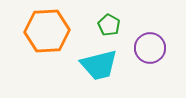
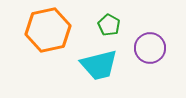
orange hexagon: moved 1 px right, 1 px up; rotated 9 degrees counterclockwise
